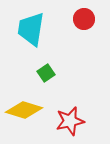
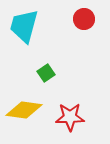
cyan trapezoid: moved 7 px left, 3 px up; rotated 6 degrees clockwise
yellow diamond: rotated 9 degrees counterclockwise
red star: moved 4 px up; rotated 12 degrees clockwise
